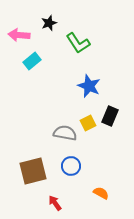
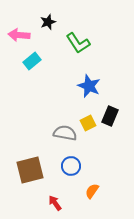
black star: moved 1 px left, 1 px up
brown square: moved 3 px left, 1 px up
orange semicircle: moved 9 px left, 2 px up; rotated 84 degrees counterclockwise
